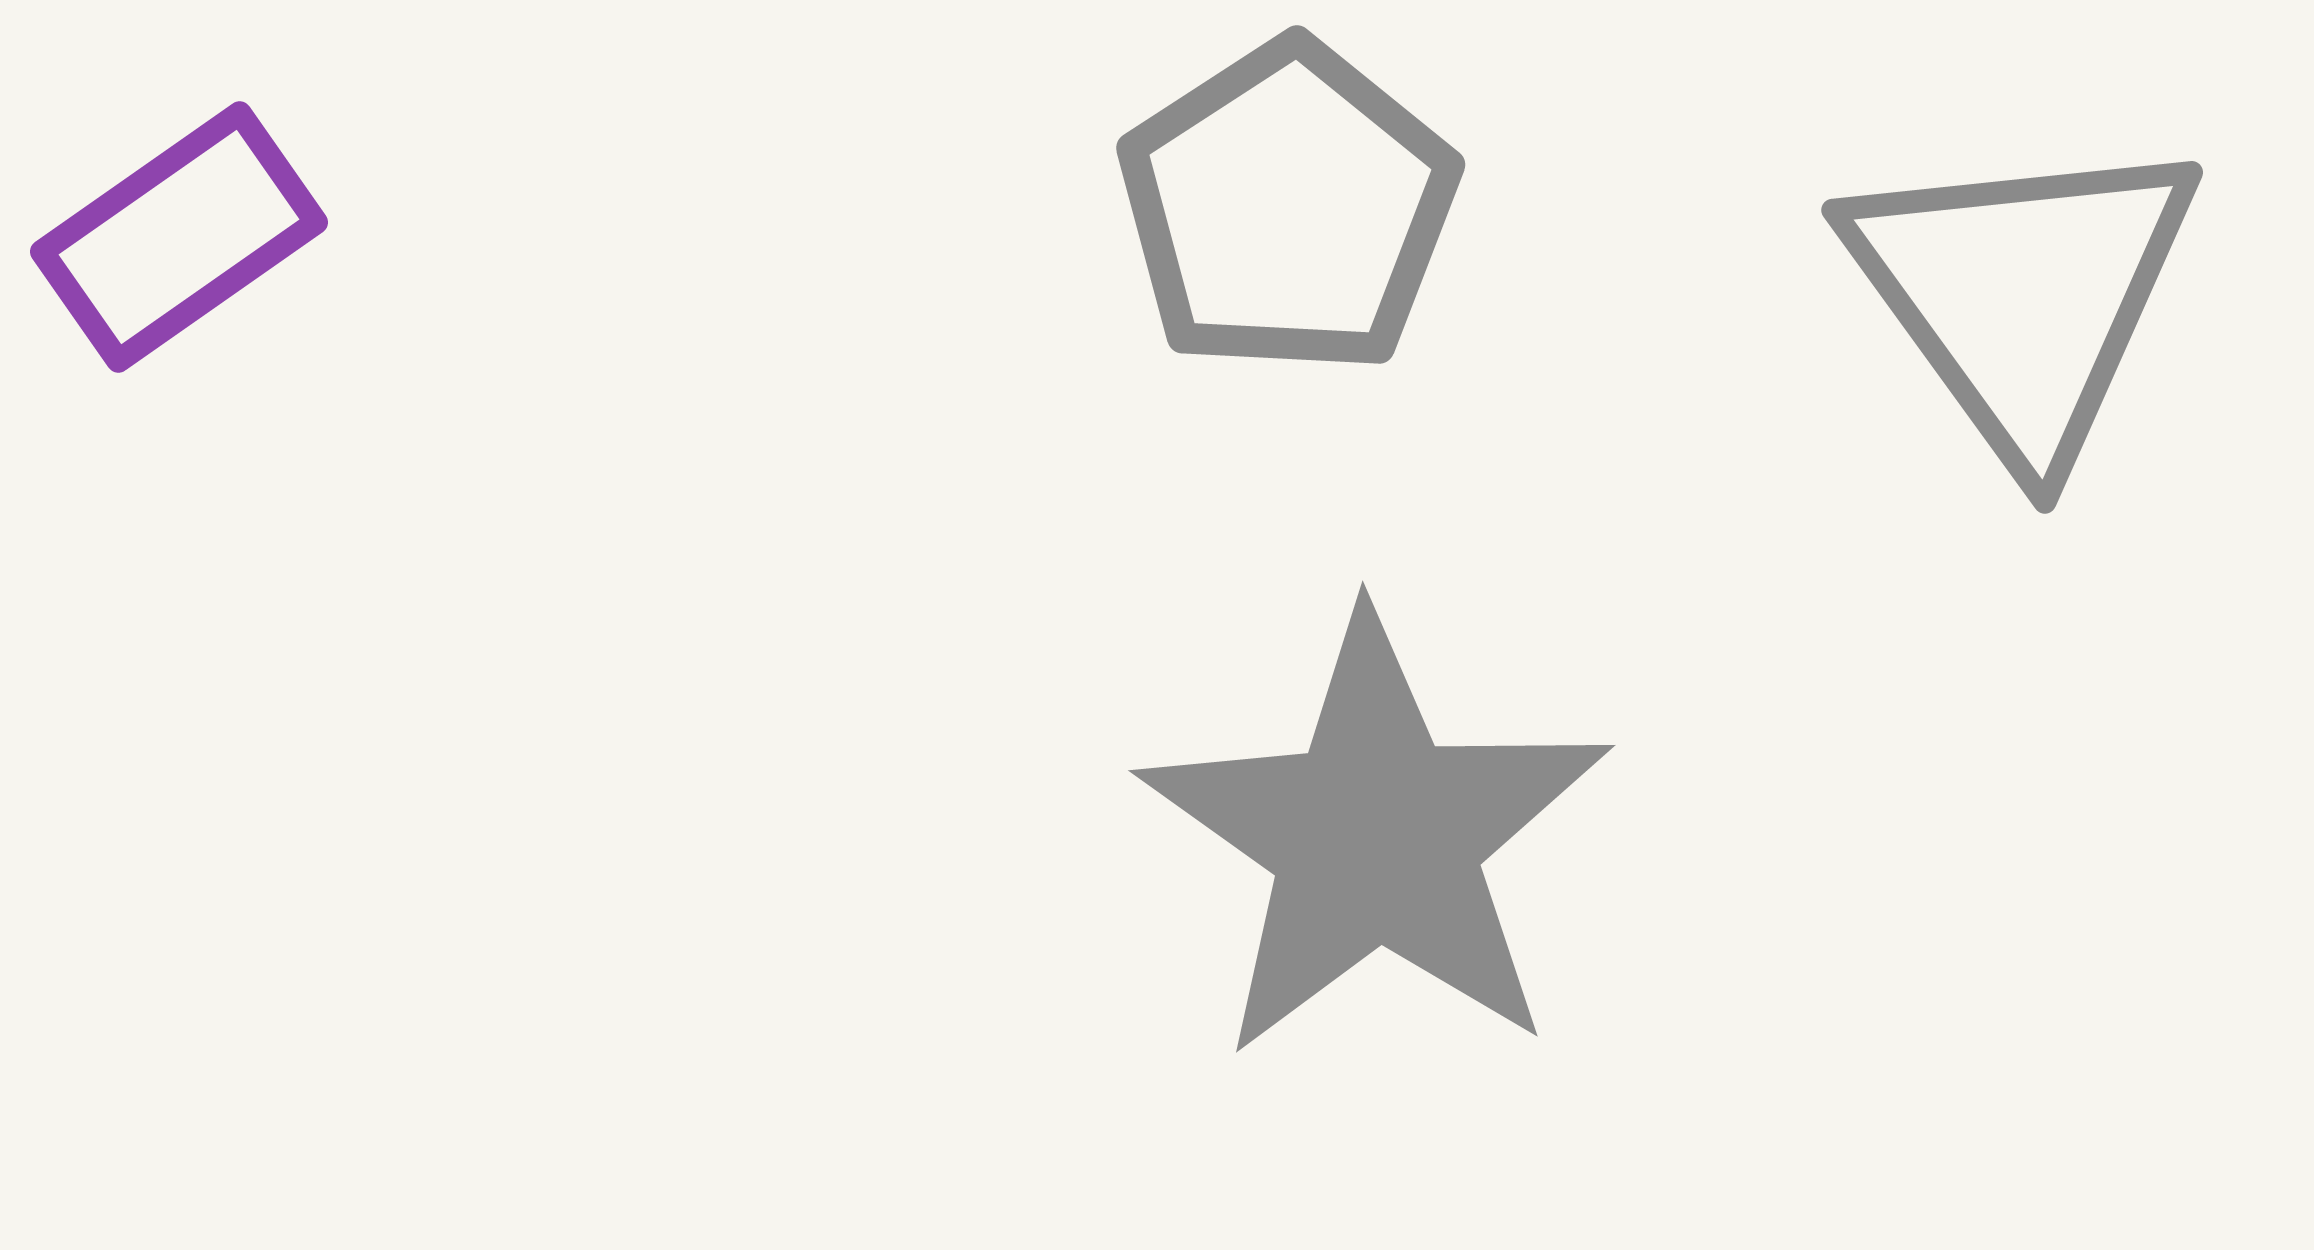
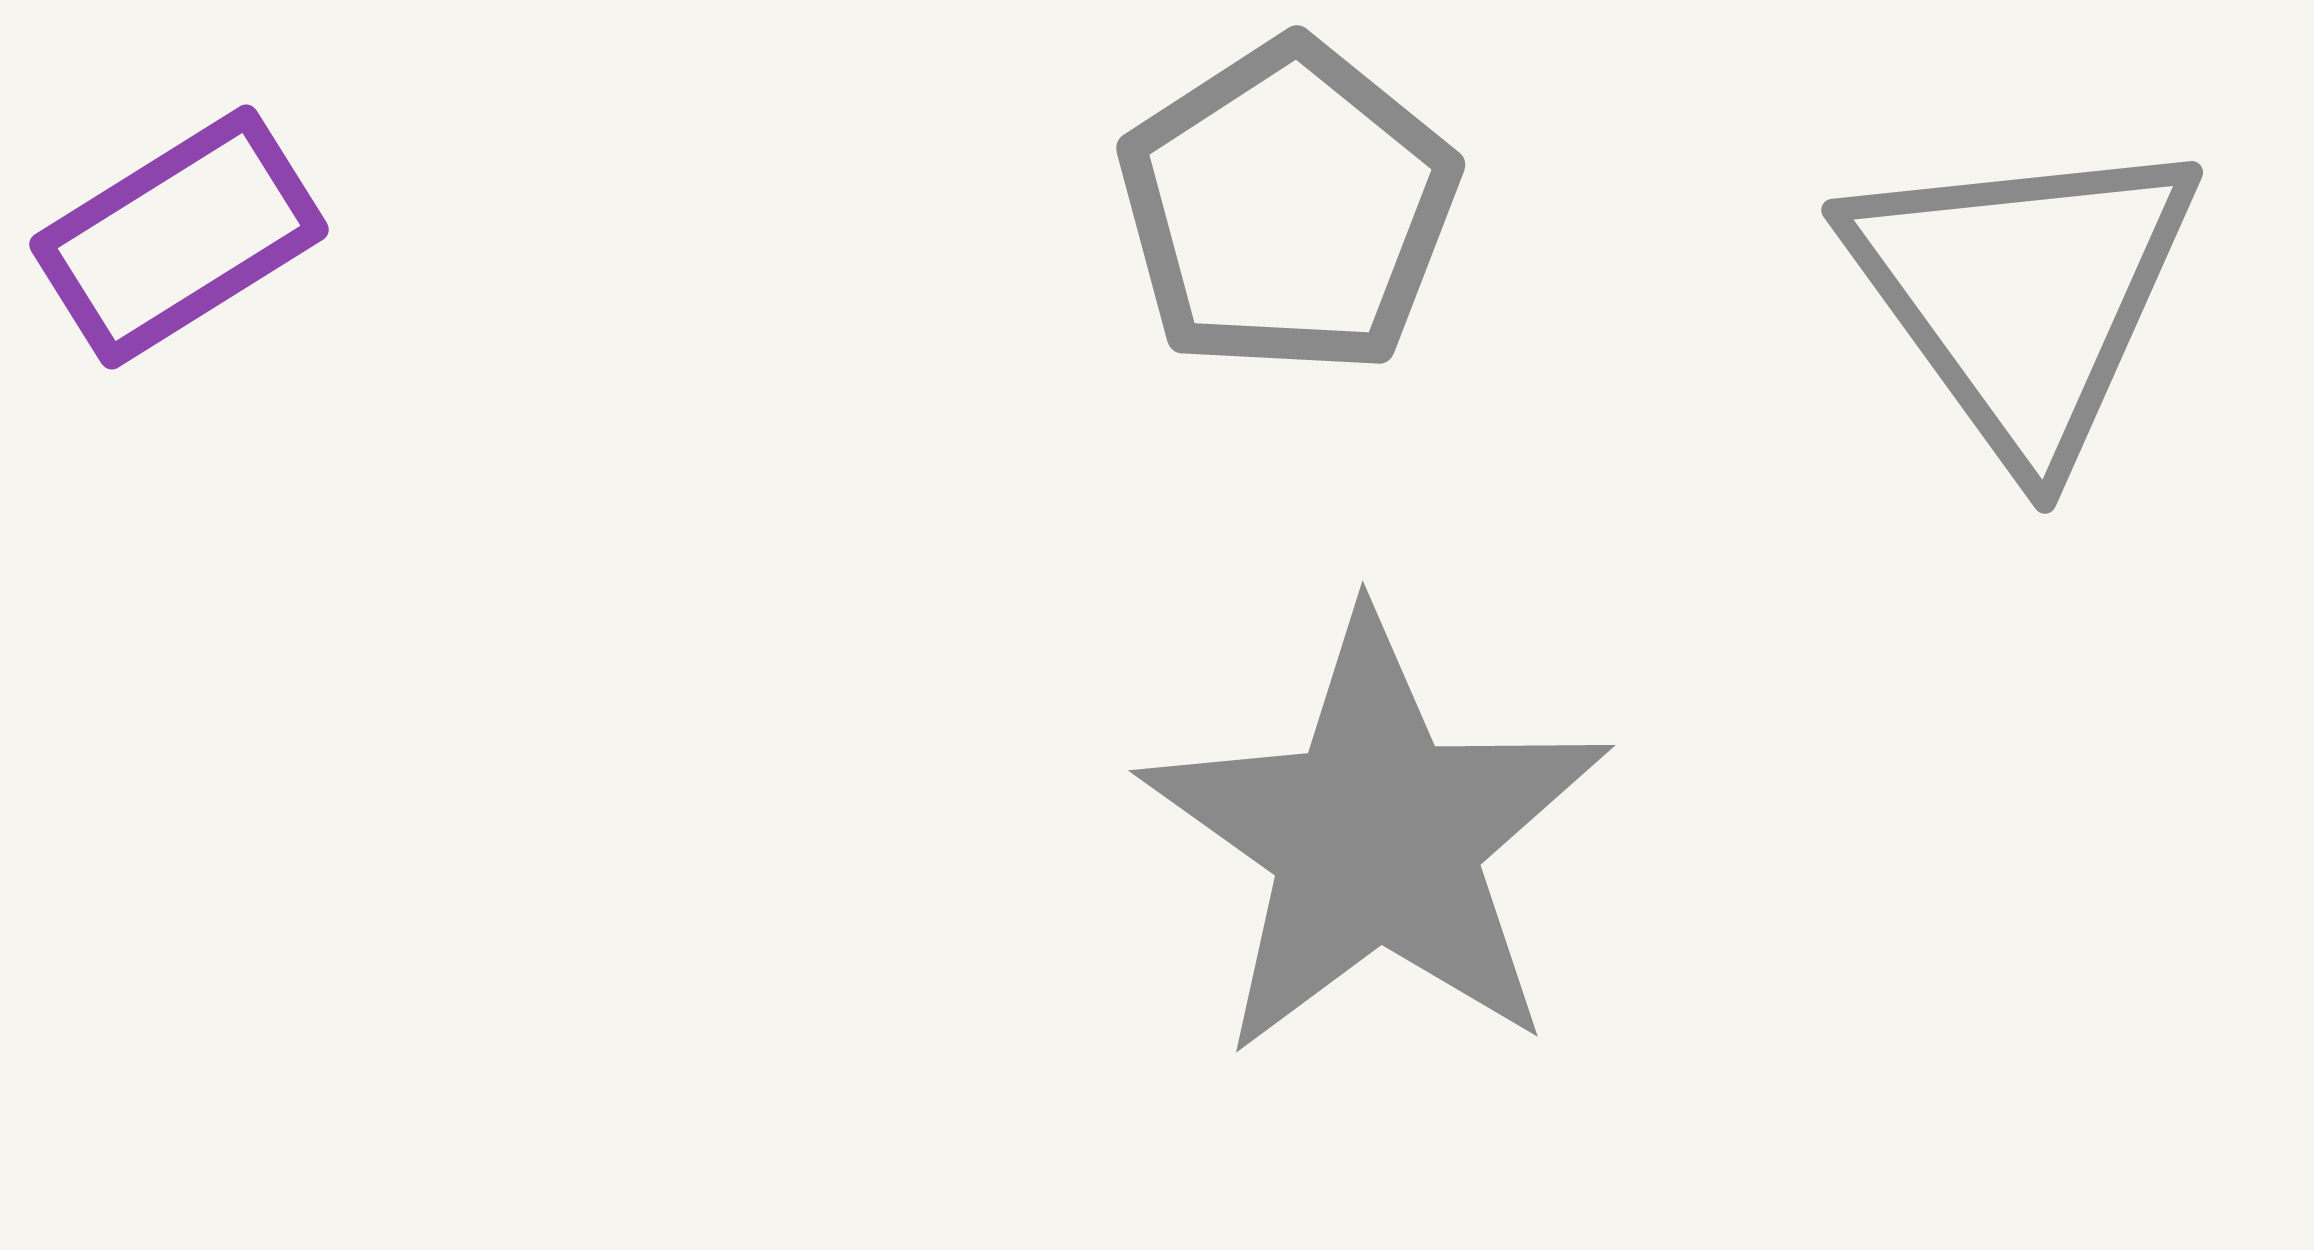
purple rectangle: rotated 3 degrees clockwise
